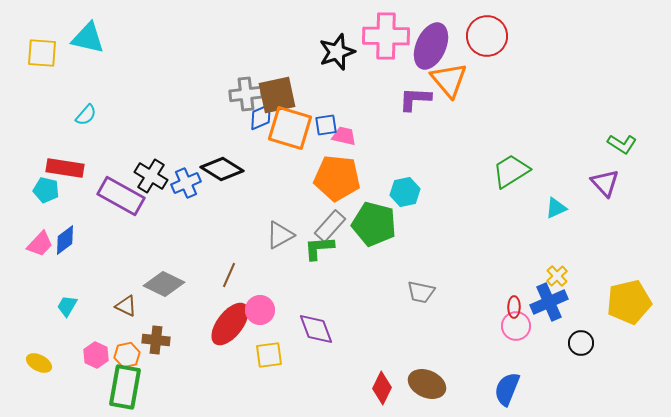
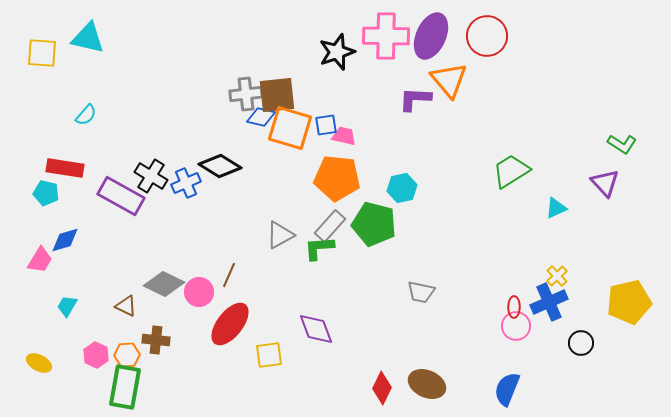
purple ellipse at (431, 46): moved 10 px up
brown square at (277, 95): rotated 6 degrees clockwise
blue diamond at (261, 117): rotated 36 degrees clockwise
black diamond at (222, 169): moved 2 px left, 3 px up
cyan pentagon at (46, 190): moved 3 px down
cyan hexagon at (405, 192): moved 3 px left, 4 px up
blue diamond at (65, 240): rotated 20 degrees clockwise
pink trapezoid at (40, 244): moved 16 px down; rotated 12 degrees counterclockwise
pink circle at (260, 310): moved 61 px left, 18 px up
orange hexagon at (127, 355): rotated 10 degrees clockwise
